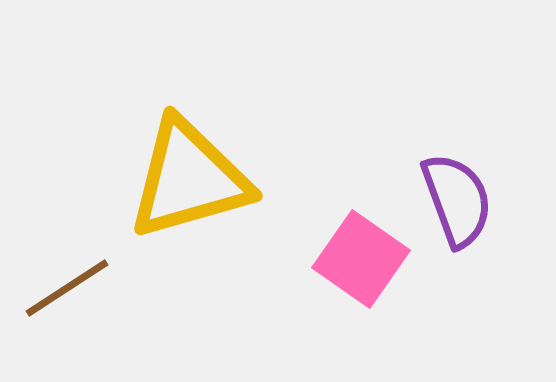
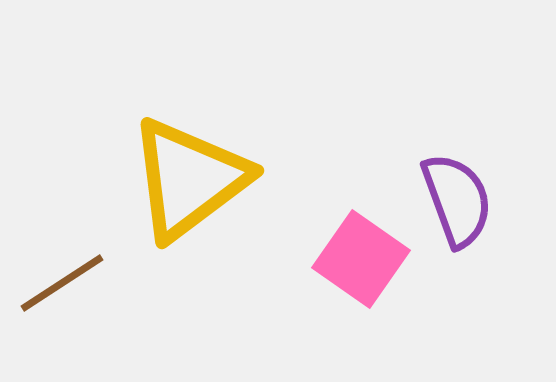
yellow triangle: rotated 21 degrees counterclockwise
brown line: moved 5 px left, 5 px up
